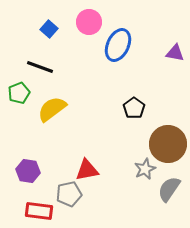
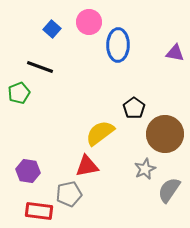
blue square: moved 3 px right
blue ellipse: rotated 24 degrees counterclockwise
yellow semicircle: moved 48 px right, 24 px down
brown circle: moved 3 px left, 10 px up
red triangle: moved 4 px up
gray semicircle: moved 1 px down
